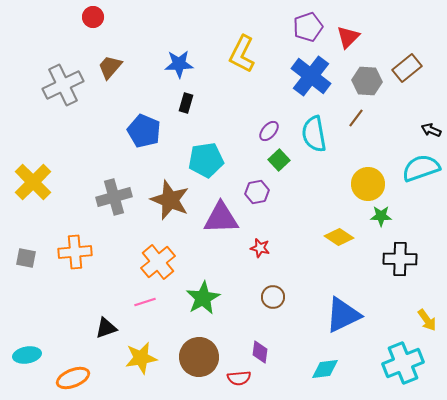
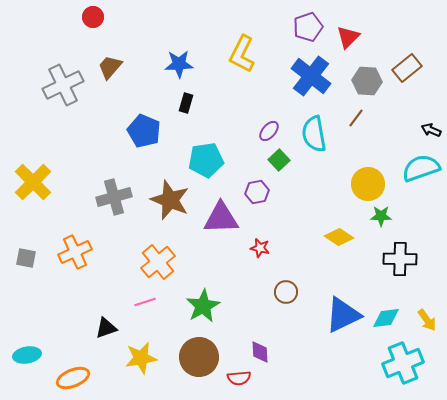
orange cross at (75, 252): rotated 20 degrees counterclockwise
brown circle at (273, 297): moved 13 px right, 5 px up
green star at (203, 298): moved 8 px down
purple diamond at (260, 352): rotated 10 degrees counterclockwise
cyan diamond at (325, 369): moved 61 px right, 51 px up
